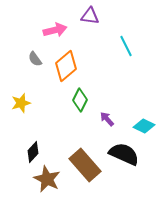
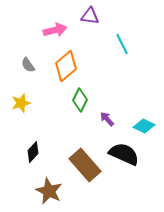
cyan line: moved 4 px left, 2 px up
gray semicircle: moved 7 px left, 6 px down
brown star: moved 2 px right, 12 px down
